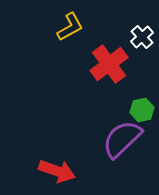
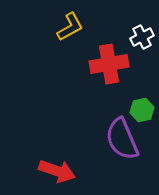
white cross: rotated 15 degrees clockwise
red cross: rotated 27 degrees clockwise
purple semicircle: rotated 69 degrees counterclockwise
